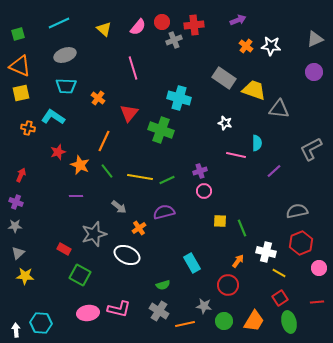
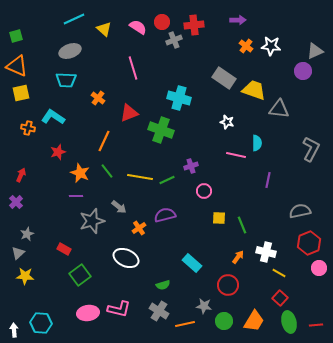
purple arrow at (238, 20): rotated 21 degrees clockwise
cyan line at (59, 23): moved 15 px right, 4 px up
pink semicircle at (138, 27): rotated 96 degrees counterclockwise
green square at (18, 34): moved 2 px left, 2 px down
gray triangle at (315, 39): moved 12 px down
gray ellipse at (65, 55): moved 5 px right, 4 px up
orange triangle at (20, 66): moved 3 px left
purple circle at (314, 72): moved 11 px left, 1 px up
cyan trapezoid at (66, 86): moved 6 px up
red triangle at (129, 113): rotated 30 degrees clockwise
white star at (225, 123): moved 2 px right, 1 px up
gray L-shape at (311, 149): rotated 145 degrees clockwise
orange star at (80, 165): moved 8 px down
purple cross at (200, 171): moved 9 px left, 5 px up
purple line at (274, 171): moved 6 px left, 9 px down; rotated 35 degrees counterclockwise
purple cross at (16, 202): rotated 24 degrees clockwise
gray semicircle at (297, 211): moved 3 px right
purple semicircle at (164, 212): moved 1 px right, 3 px down
yellow square at (220, 221): moved 1 px left, 3 px up
gray star at (15, 226): moved 12 px right, 8 px down; rotated 24 degrees counterclockwise
green line at (242, 228): moved 3 px up
gray star at (94, 234): moved 2 px left, 13 px up
red hexagon at (301, 243): moved 8 px right
white ellipse at (127, 255): moved 1 px left, 3 px down
orange arrow at (238, 261): moved 4 px up
cyan rectangle at (192, 263): rotated 18 degrees counterclockwise
green square at (80, 275): rotated 25 degrees clockwise
red square at (280, 298): rotated 14 degrees counterclockwise
red line at (317, 302): moved 1 px left, 23 px down
white arrow at (16, 330): moved 2 px left
